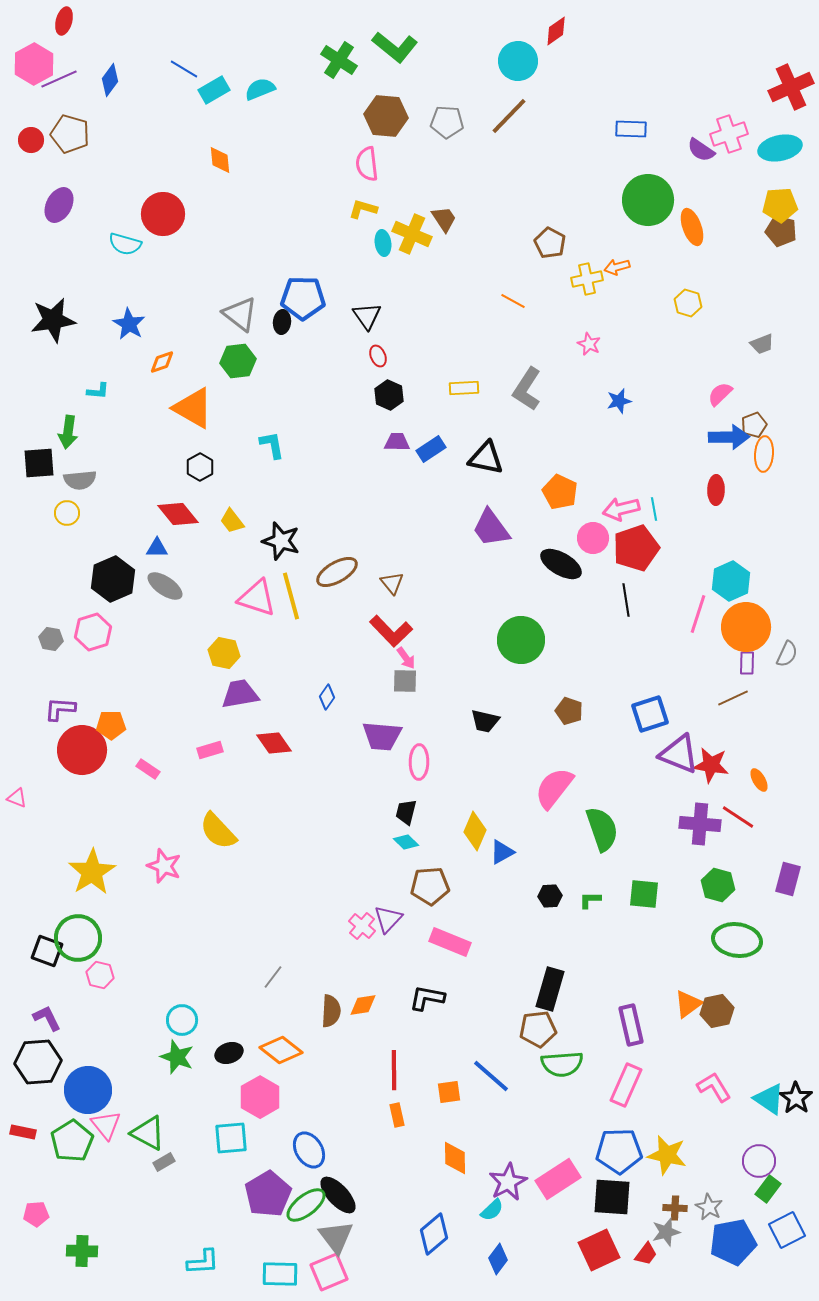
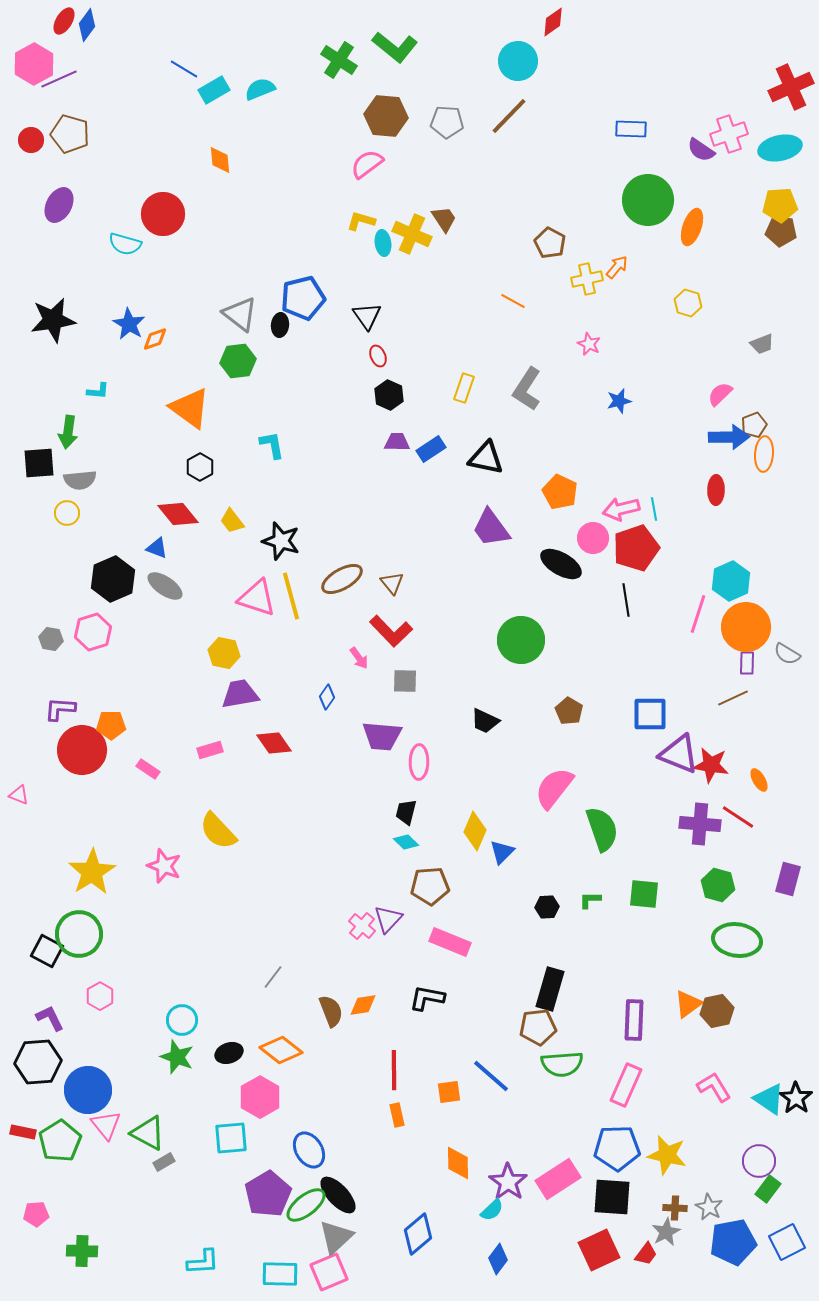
red ellipse at (64, 21): rotated 16 degrees clockwise
red diamond at (556, 31): moved 3 px left, 9 px up
blue diamond at (110, 80): moved 23 px left, 55 px up
pink semicircle at (367, 164): rotated 60 degrees clockwise
yellow L-shape at (363, 209): moved 2 px left, 12 px down
orange ellipse at (692, 227): rotated 39 degrees clockwise
brown pentagon at (781, 231): rotated 8 degrees counterclockwise
orange arrow at (617, 267): rotated 145 degrees clockwise
blue pentagon at (303, 298): rotated 15 degrees counterclockwise
black ellipse at (282, 322): moved 2 px left, 3 px down
orange diamond at (162, 362): moved 7 px left, 23 px up
yellow rectangle at (464, 388): rotated 68 degrees counterclockwise
orange triangle at (193, 408): moved 3 px left; rotated 6 degrees clockwise
blue triangle at (157, 548): rotated 20 degrees clockwise
brown ellipse at (337, 572): moved 5 px right, 7 px down
gray semicircle at (787, 654): rotated 96 degrees clockwise
pink arrow at (406, 658): moved 47 px left
brown pentagon at (569, 711): rotated 12 degrees clockwise
blue square at (650, 714): rotated 18 degrees clockwise
black trapezoid at (485, 721): rotated 12 degrees clockwise
pink triangle at (17, 798): moved 2 px right, 3 px up
blue triangle at (502, 852): rotated 16 degrees counterclockwise
black hexagon at (550, 896): moved 3 px left, 11 px down
green circle at (78, 938): moved 1 px right, 4 px up
black square at (47, 951): rotated 8 degrees clockwise
pink hexagon at (100, 975): moved 21 px down; rotated 16 degrees clockwise
brown semicircle at (331, 1011): rotated 24 degrees counterclockwise
purple L-shape at (47, 1018): moved 3 px right
purple rectangle at (631, 1025): moved 3 px right, 5 px up; rotated 15 degrees clockwise
brown pentagon at (538, 1029): moved 2 px up
green pentagon at (72, 1141): moved 12 px left
blue pentagon at (619, 1151): moved 2 px left, 3 px up
orange diamond at (455, 1158): moved 3 px right, 5 px down
purple star at (508, 1182): rotated 9 degrees counterclockwise
blue square at (787, 1230): moved 12 px down
gray star at (666, 1232): rotated 12 degrees counterclockwise
blue diamond at (434, 1234): moved 16 px left
gray triangle at (336, 1237): rotated 24 degrees clockwise
